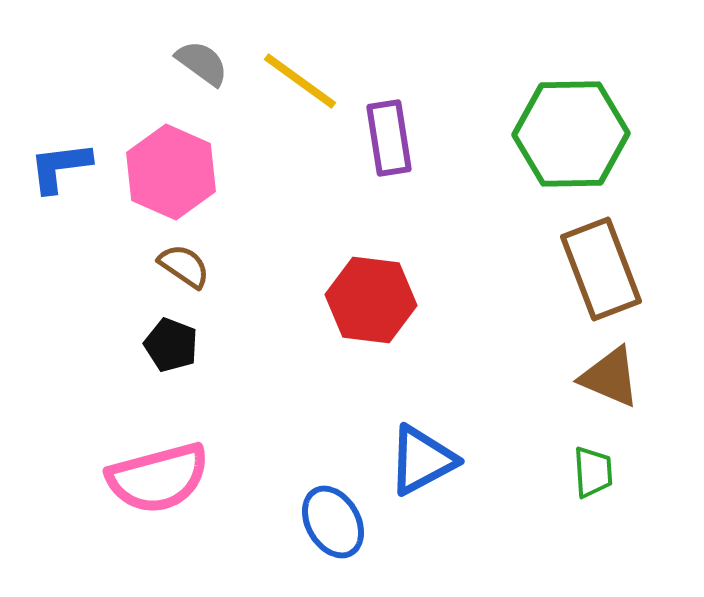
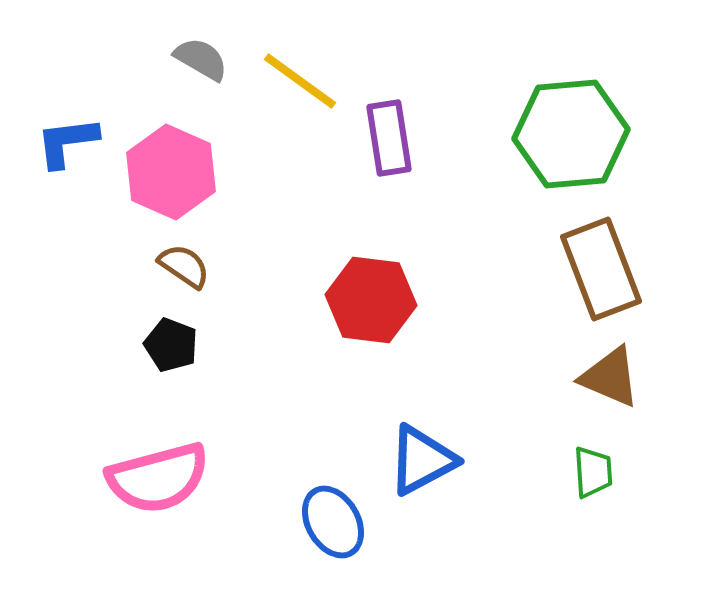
gray semicircle: moved 1 px left, 4 px up; rotated 6 degrees counterclockwise
green hexagon: rotated 4 degrees counterclockwise
blue L-shape: moved 7 px right, 25 px up
